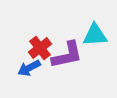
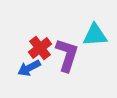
purple L-shape: rotated 60 degrees counterclockwise
